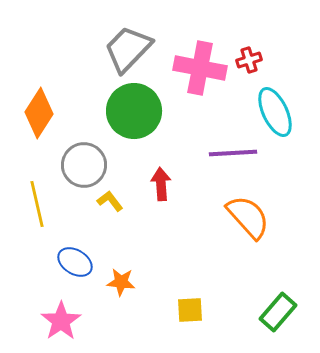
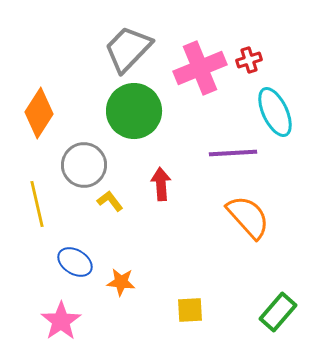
pink cross: rotated 33 degrees counterclockwise
